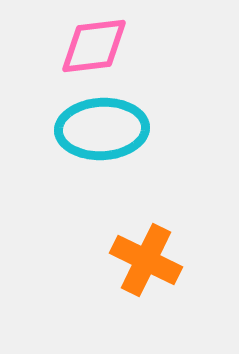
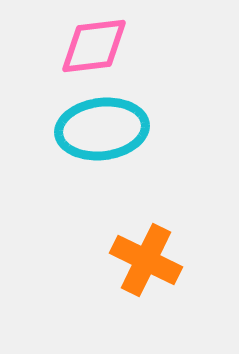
cyan ellipse: rotated 4 degrees counterclockwise
